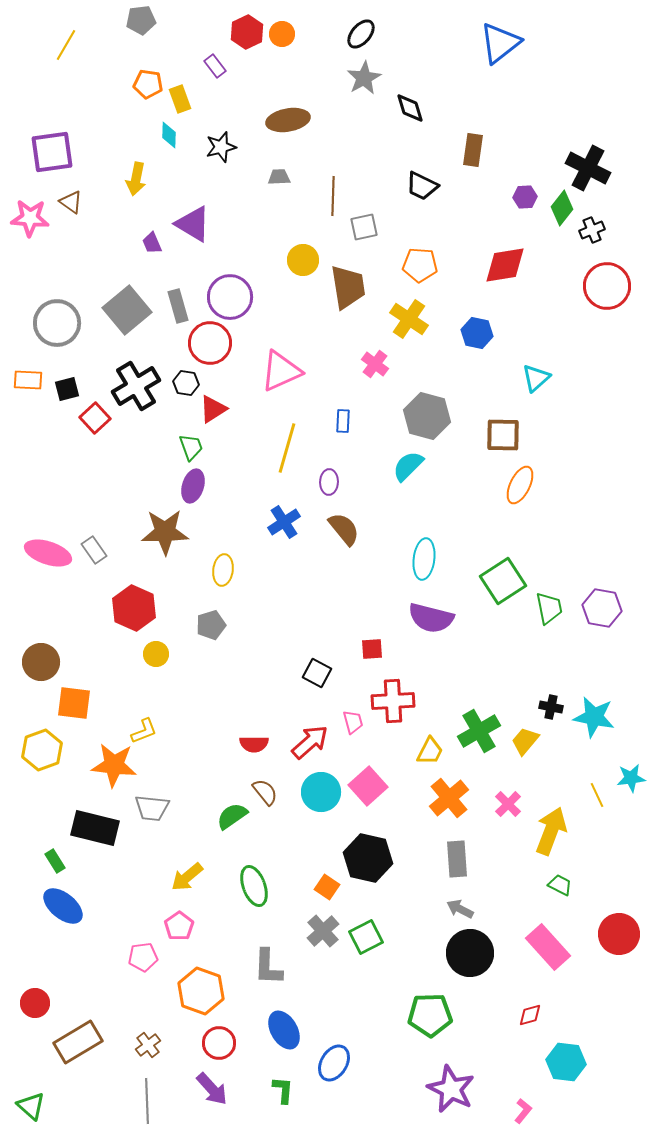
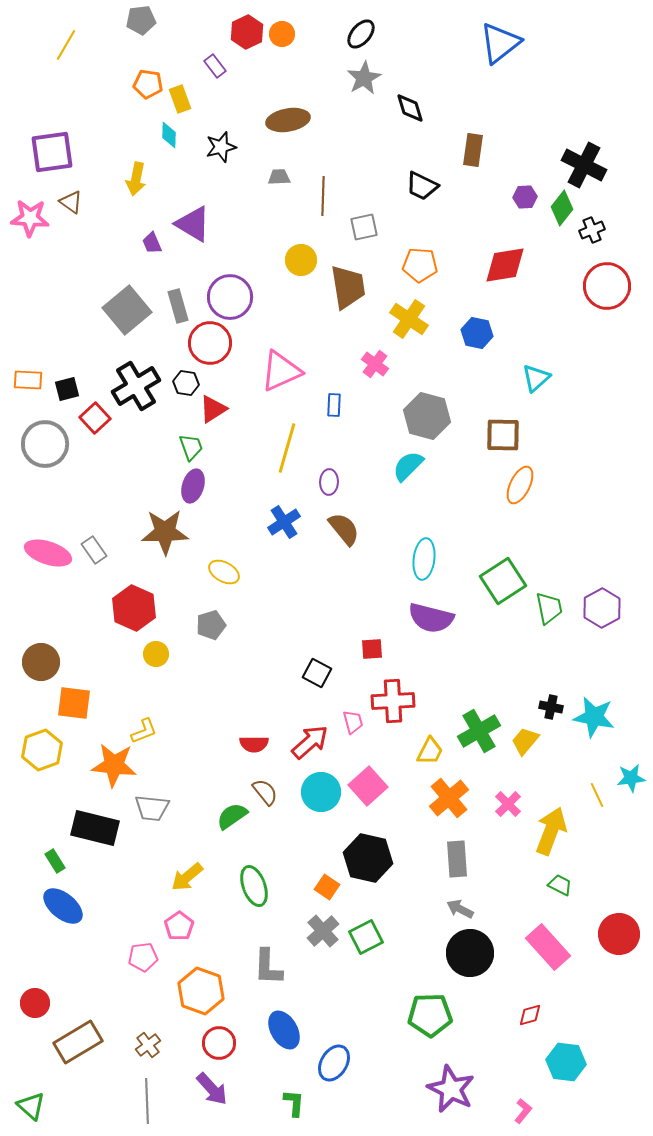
black cross at (588, 168): moved 4 px left, 3 px up
brown line at (333, 196): moved 10 px left
yellow circle at (303, 260): moved 2 px left
gray circle at (57, 323): moved 12 px left, 121 px down
blue rectangle at (343, 421): moved 9 px left, 16 px up
yellow ellipse at (223, 570): moved 1 px right, 2 px down; rotated 68 degrees counterclockwise
purple hexagon at (602, 608): rotated 21 degrees clockwise
green L-shape at (283, 1090): moved 11 px right, 13 px down
